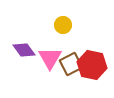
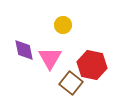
purple diamond: rotated 25 degrees clockwise
brown square: moved 19 px down; rotated 25 degrees counterclockwise
